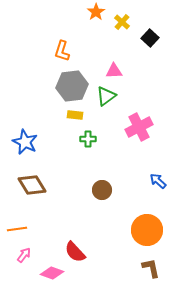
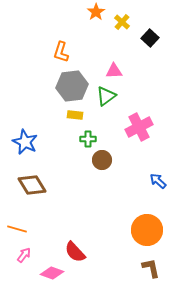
orange L-shape: moved 1 px left, 1 px down
brown circle: moved 30 px up
orange line: rotated 24 degrees clockwise
